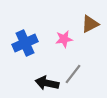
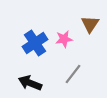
brown triangle: rotated 30 degrees counterclockwise
blue cross: moved 10 px right; rotated 10 degrees counterclockwise
black arrow: moved 17 px left; rotated 10 degrees clockwise
